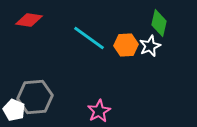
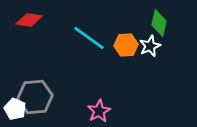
white pentagon: moved 1 px right, 1 px up
